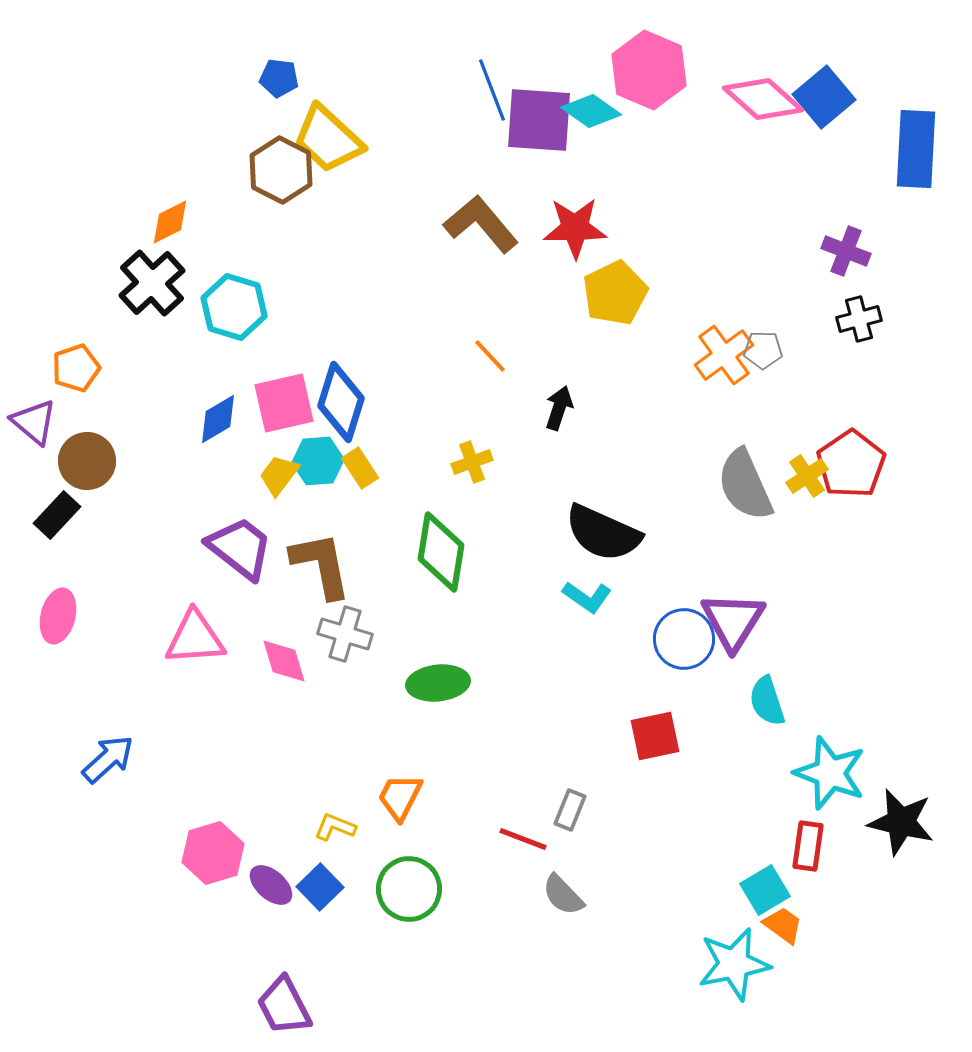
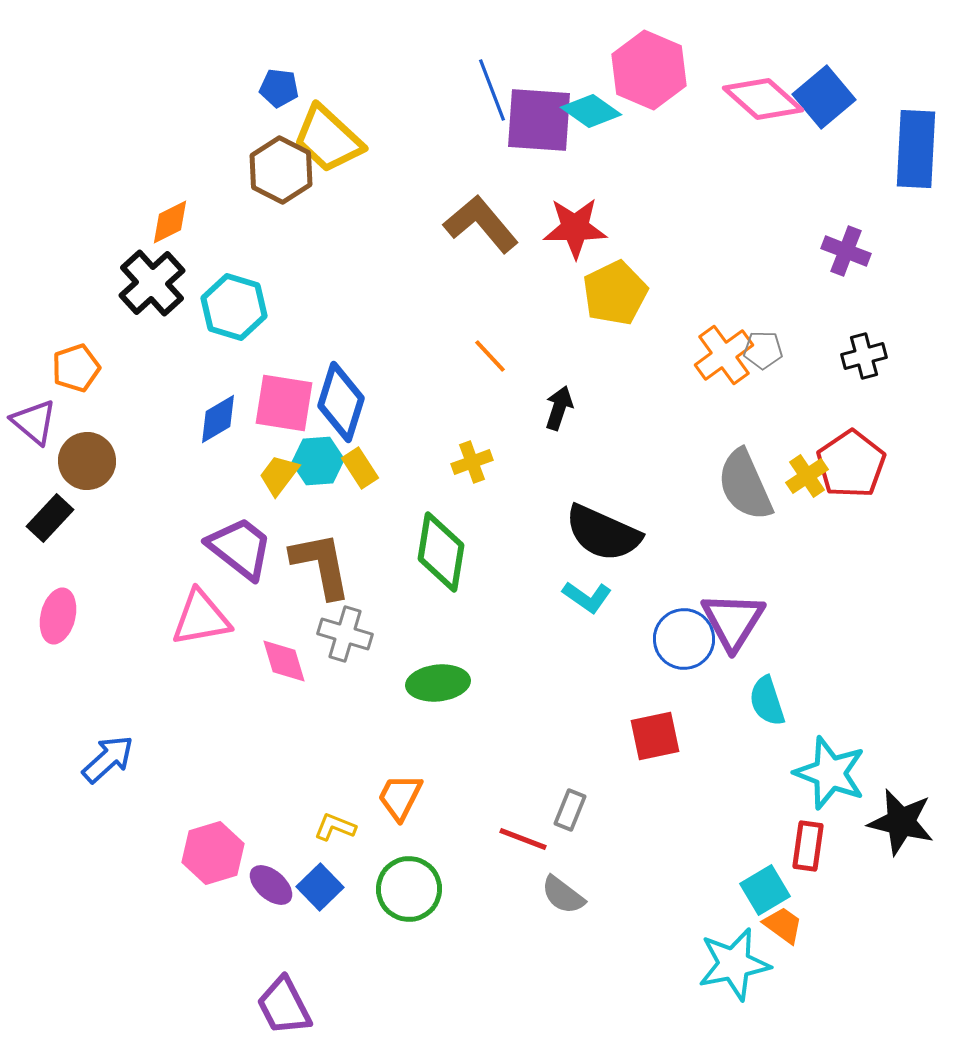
blue pentagon at (279, 78): moved 10 px down
black cross at (859, 319): moved 5 px right, 37 px down
pink square at (284, 403): rotated 22 degrees clockwise
black rectangle at (57, 515): moved 7 px left, 3 px down
pink triangle at (195, 638): moved 6 px right, 20 px up; rotated 6 degrees counterclockwise
gray semicircle at (563, 895): rotated 9 degrees counterclockwise
